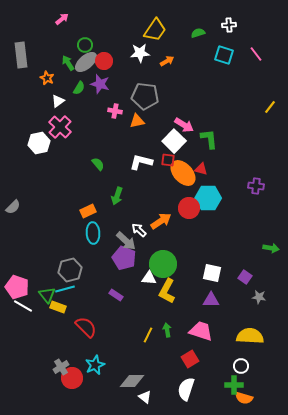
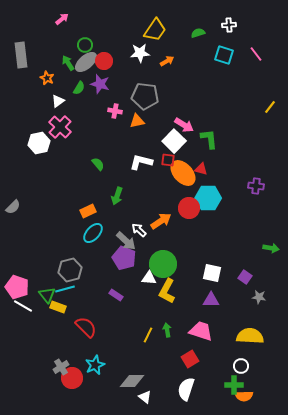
cyan ellipse at (93, 233): rotated 45 degrees clockwise
orange semicircle at (244, 398): moved 2 px up; rotated 18 degrees counterclockwise
